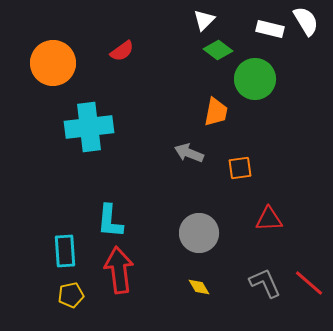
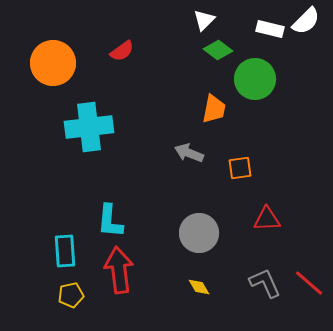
white semicircle: rotated 76 degrees clockwise
orange trapezoid: moved 2 px left, 3 px up
red triangle: moved 2 px left
